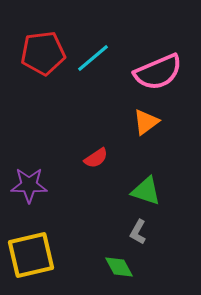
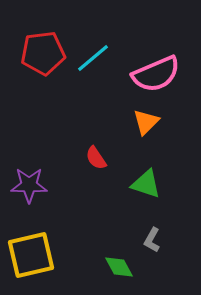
pink semicircle: moved 2 px left, 2 px down
orange triangle: rotated 8 degrees counterclockwise
red semicircle: rotated 90 degrees clockwise
green triangle: moved 7 px up
gray L-shape: moved 14 px right, 8 px down
